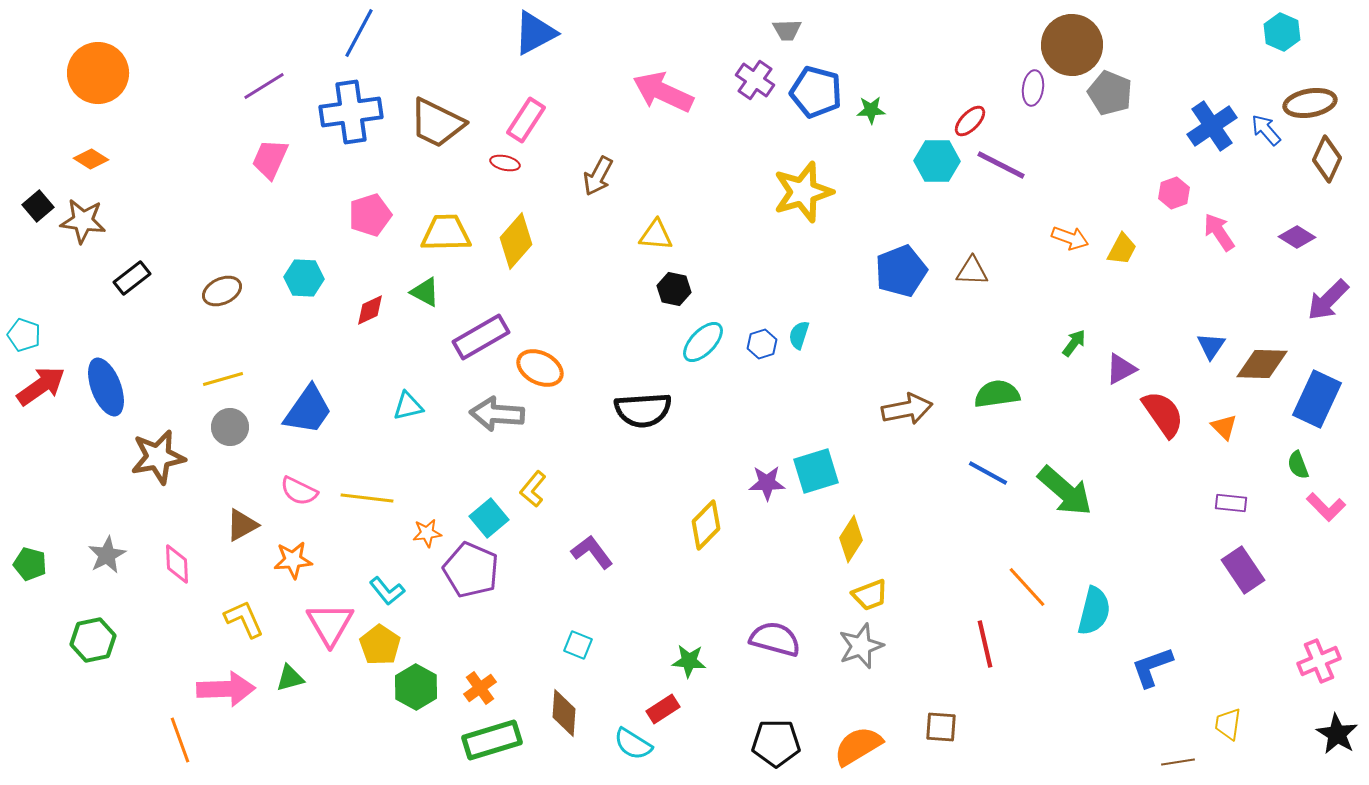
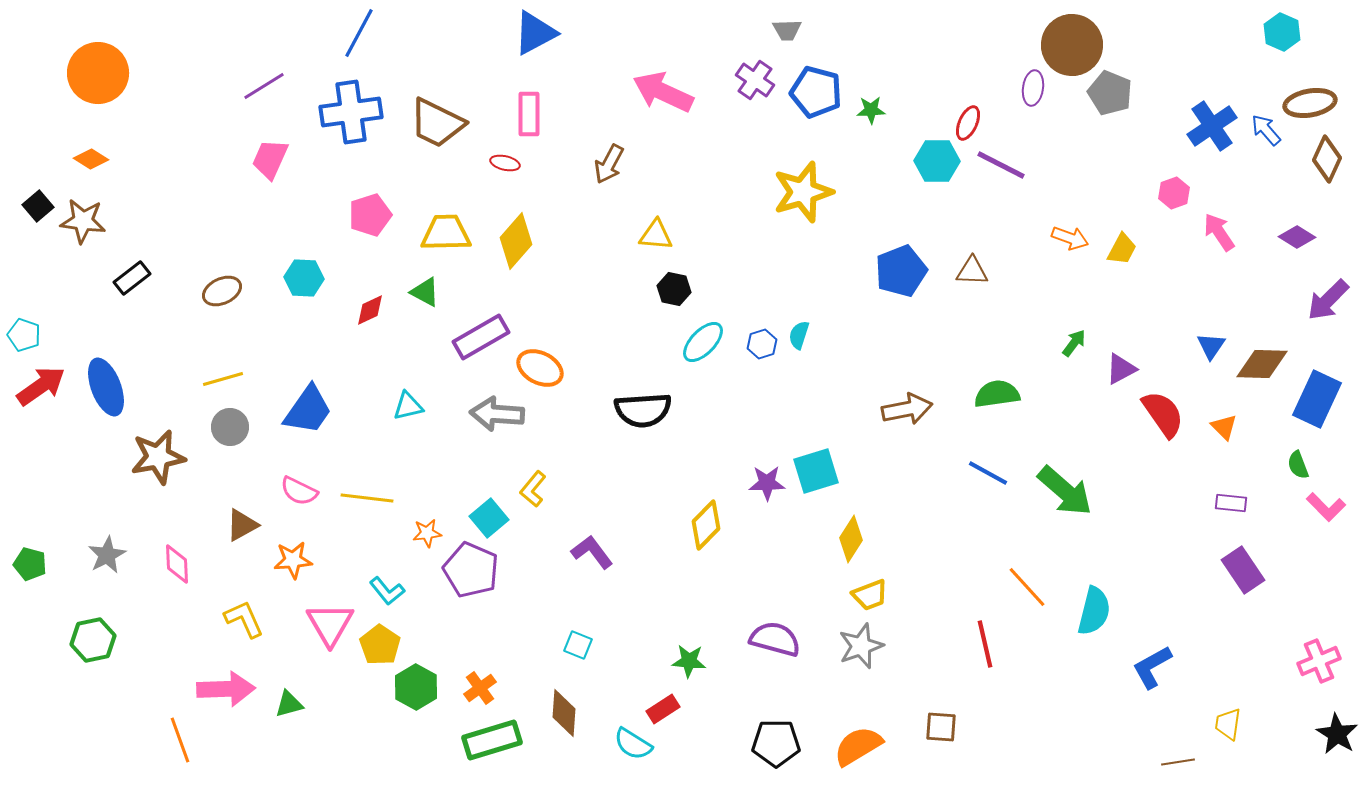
pink rectangle at (526, 120): moved 3 px right, 6 px up; rotated 33 degrees counterclockwise
red ellipse at (970, 121): moved 2 px left, 2 px down; rotated 20 degrees counterclockwise
brown arrow at (598, 176): moved 11 px right, 12 px up
blue L-shape at (1152, 667): rotated 9 degrees counterclockwise
green triangle at (290, 678): moved 1 px left, 26 px down
